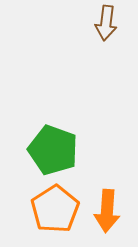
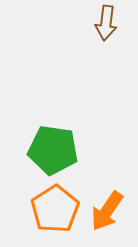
green pentagon: rotated 12 degrees counterclockwise
orange arrow: rotated 30 degrees clockwise
